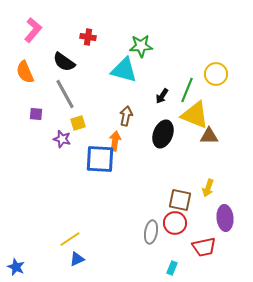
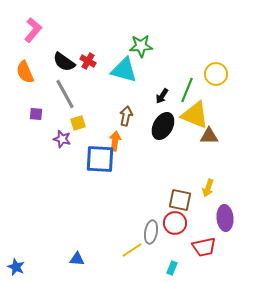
red cross: moved 24 px down; rotated 21 degrees clockwise
black ellipse: moved 8 px up; rotated 8 degrees clockwise
yellow line: moved 62 px right, 11 px down
blue triangle: rotated 28 degrees clockwise
